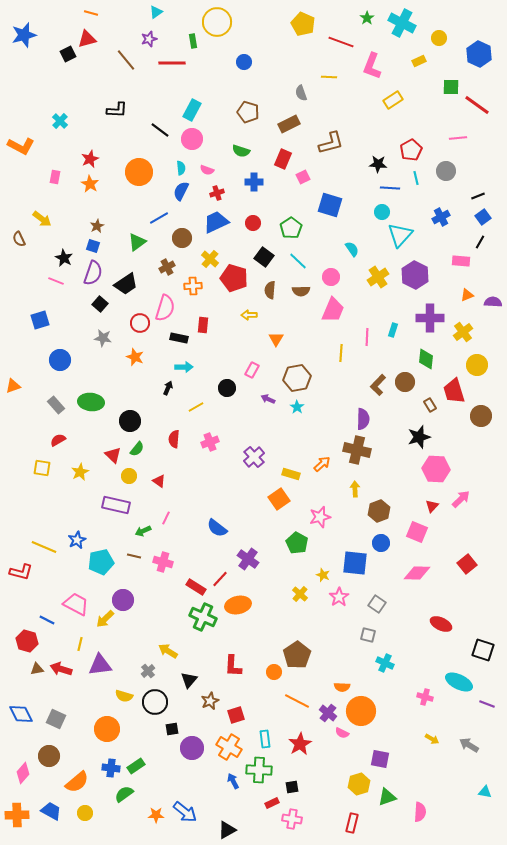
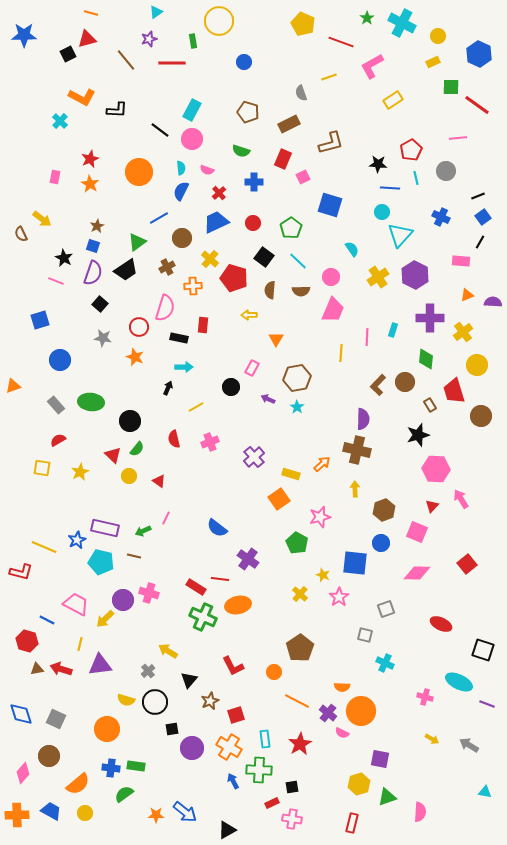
yellow circle at (217, 22): moved 2 px right, 1 px up
blue star at (24, 35): rotated 15 degrees clockwise
yellow circle at (439, 38): moved 1 px left, 2 px up
yellow rectangle at (419, 61): moved 14 px right, 1 px down
pink L-shape at (372, 66): rotated 40 degrees clockwise
yellow line at (329, 77): rotated 21 degrees counterclockwise
orange L-shape at (21, 146): moved 61 px right, 49 px up
red cross at (217, 193): moved 2 px right; rotated 24 degrees counterclockwise
blue cross at (441, 217): rotated 36 degrees counterclockwise
brown semicircle at (19, 239): moved 2 px right, 5 px up
black trapezoid at (126, 284): moved 14 px up
red circle at (140, 323): moved 1 px left, 4 px down
pink rectangle at (252, 370): moved 2 px up
black circle at (227, 388): moved 4 px right, 1 px up
black star at (419, 437): moved 1 px left, 2 px up
red semicircle at (174, 439): rotated 18 degrees counterclockwise
pink arrow at (461, 499): rotated 78 degrees counterclockwise
purple rectangle at (116, 505): moved 11 px left, 23 px down
brown hexagon at (379, 511): moved 5 px right, 1 px up
cyan pentagon at (101, 562): rotated 25 degrees clockwise
pink cross at (163, 562): moved 14 px left, 31 px down
red line at (220, 579): rotated 54 degrees clockwise
gray square at (377, 604): moved 9 px right, 5 px down; rotated 36 degrees clockwise
gray square at (368, 635): moved 3 px left
brown pentagon at (297, 655): moved 3 px right, 7 px up
red L-shape at (233, 666): rotated 30 degrees counterclockwise
yellow semicircle at (124, 696): moved 2 px right, 4 px down
blue diamond at (21, 714): rotated 10 degrees clockwise
green rectangle at (136, 766): rotated 42 degrees clockwise
orange semicircle at (77, 782): moved 1 px right, 2 px down
